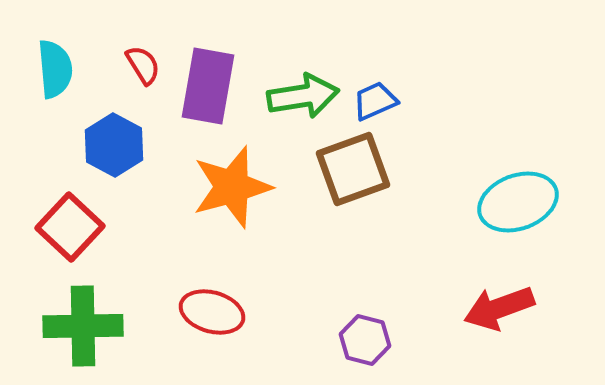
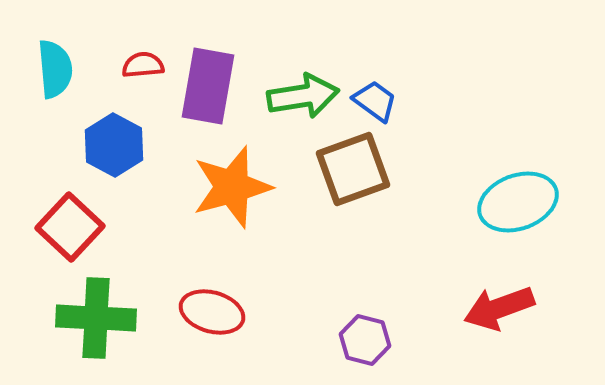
red semicircle: rotated 63 degrees counterclockwise
blue trapezoid: rotated 60 degrees clockwise
green cross: moved 13 px right, 8 px up; rotated 4 degrees clockwise
